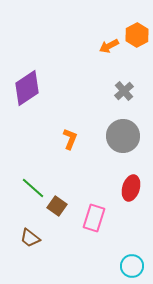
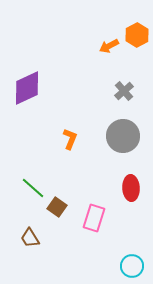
purple diamond: rotated 9 degrees clockwise
red ellipse: rotated 20 degrees counterclockwise
brown square: moved 1 px down
brown trapezoid: rotated 20 degrees clockwise
